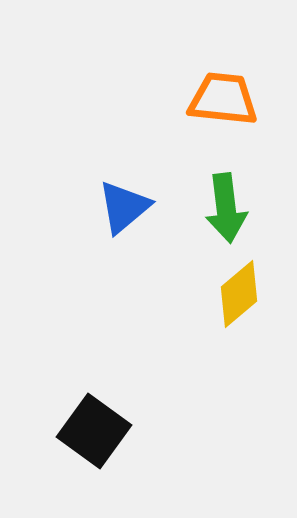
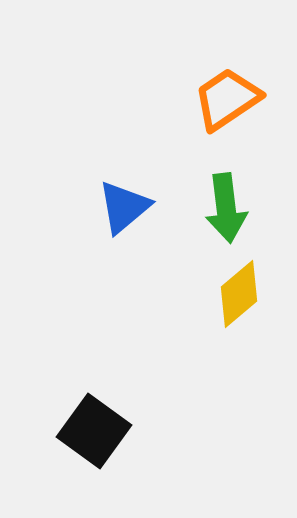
orange trapezoid: moved 4 px right; rotated 40 degrees counterclockwise
